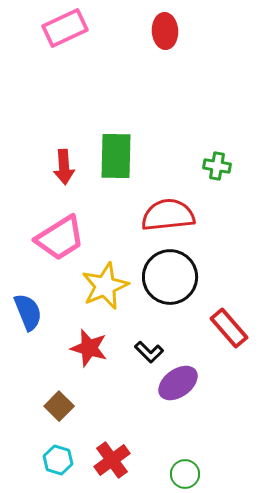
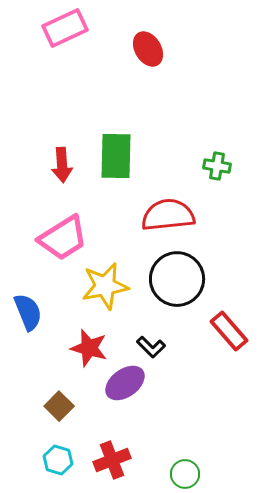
red ellipse: moved 17 px left, 18 px down; rotated 28 degrees counterclockwise
red arrow: moved 2 px left, 2 px up
pink trapezoid: moved 3 px right
black circle: moved 7 px right, 2 px down
yellow star: rotated 12 degrees clockwise
red rectangle: moved 3 px down
black L-shape: moved 2 px right, 5 px up
purple ellipse: moved 53 px left
red cross: rotated 15 degrees clockwise
